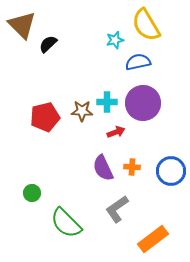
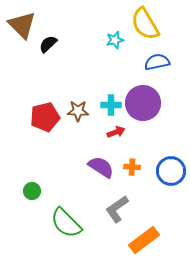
yellow semicircle: moved 1 px left, 1 px up
blue semicircle: moved 19 px right
cyan cross: moved 4 px right, 3 px down
brown star: moved 4 px left
purple semicircle: moved 2 px left, 1 px up; rotated 148 degrees clockwise
green circle: moved 2 px up
orange rectangle: moved 9 px left, 1 px down
